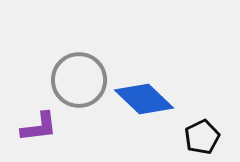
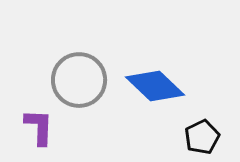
blue diamond: moved 11 px right, 13 px up
purple L-shape: rotated 81 degrees counterclockwise
